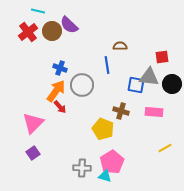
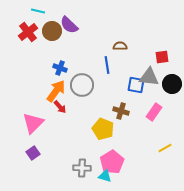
pink rectangle: rotated 60 degrees counterclockwise
